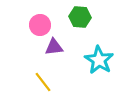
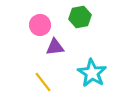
green hexagon: rotated 15 degrees counterclockwise
purple triangle: moved 1 px right
cyan star: moved 7 px left, 13 px down
